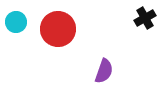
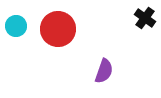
black cross: rotated 25 degrees counterclockwise
cyan circle: moved 4 px down
